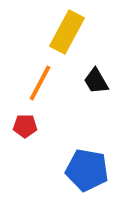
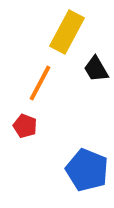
black trapezoid: moved 12 px up
red pentagon: rotated 20 degrees clockwise
blue pentagon: rotated 12 degrees clockwise
